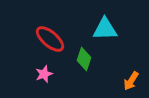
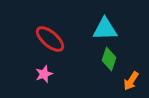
green diamond: moved 25 px right
